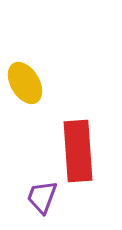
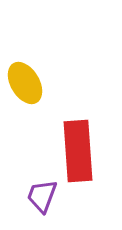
purple trapezoid: moved 1 px up
